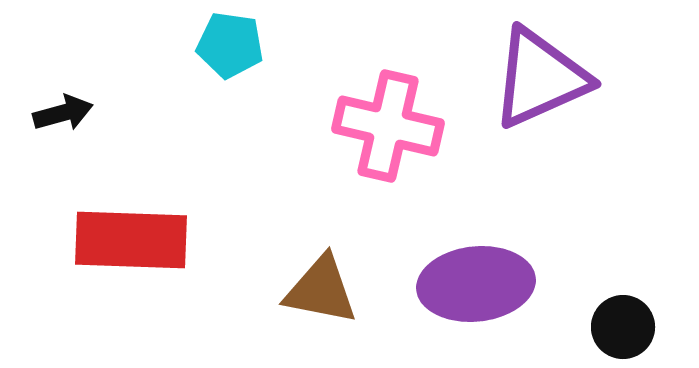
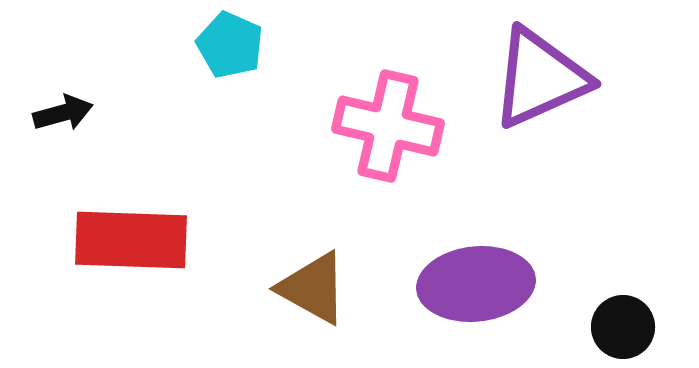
cyan pentagon: rotated 16 degrees clockwise
brown triangle: moved 8 px left, 2 px up; rotated 18 degrees clockwise
